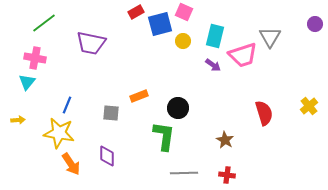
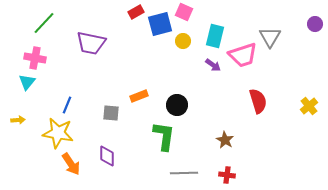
green line: rotated 10 degrees counterclockwise
black circle: moved 1 px left, 3 px up
red semicircle: moved 6 px left, 12 px up
yellow star: moved 1 px left
